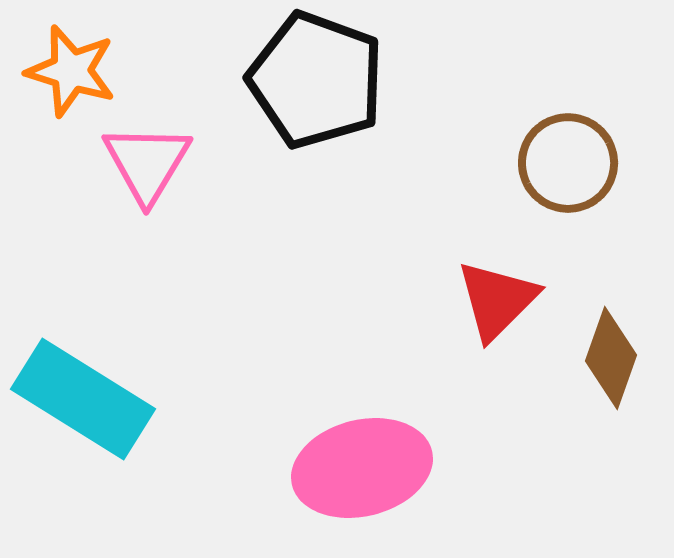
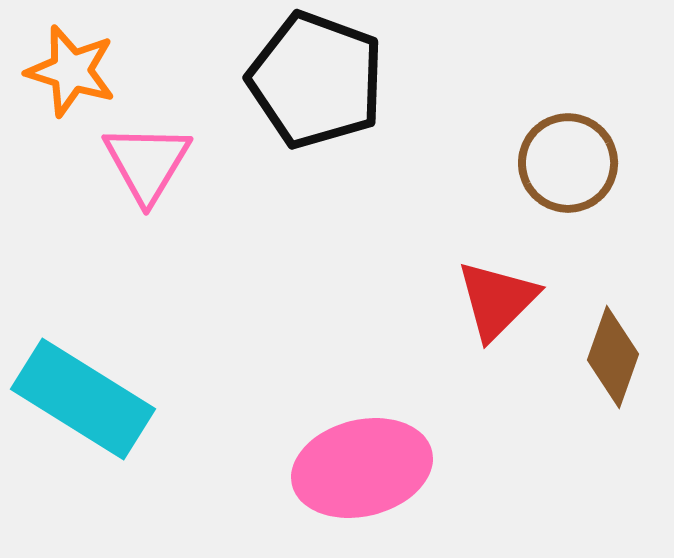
brown diamond: moved 2 px right, 1 px up
